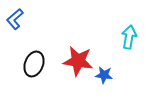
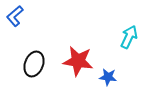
blue L-shape: moved 3 px up
cyan arrow: rotated 15 degrees clockwise
blue star: moved 4 px right, 2 px down
